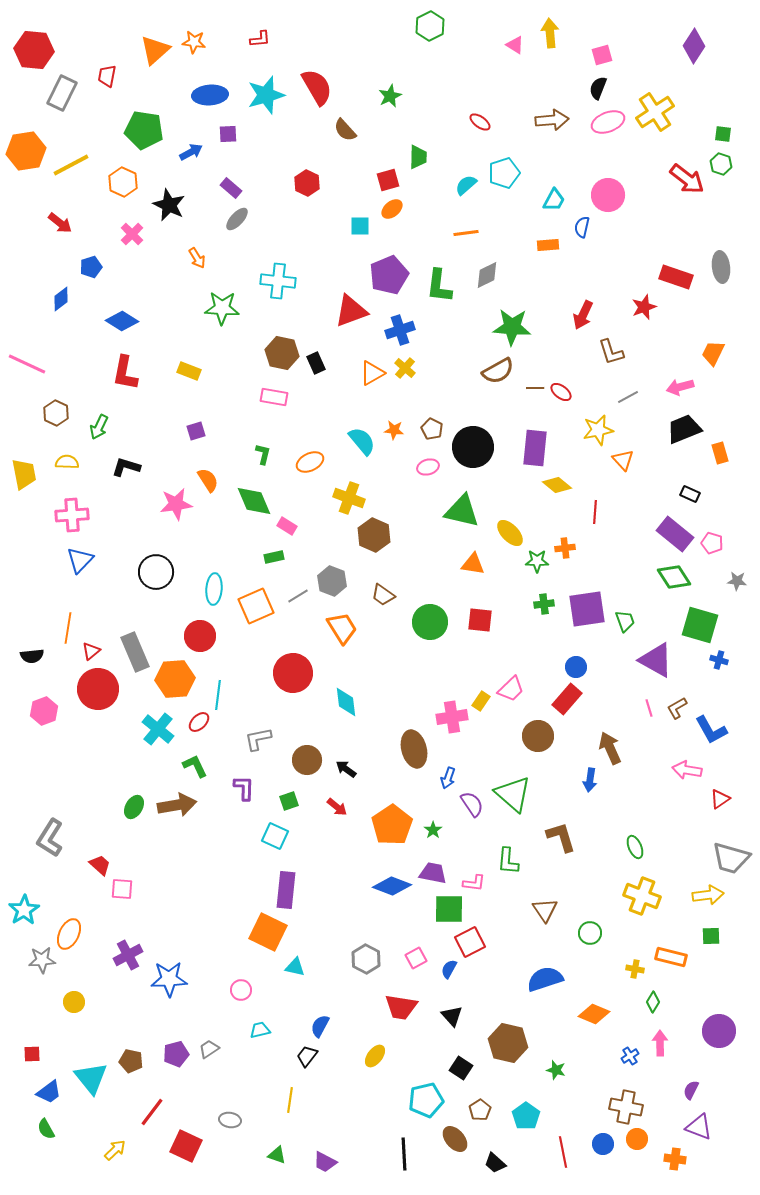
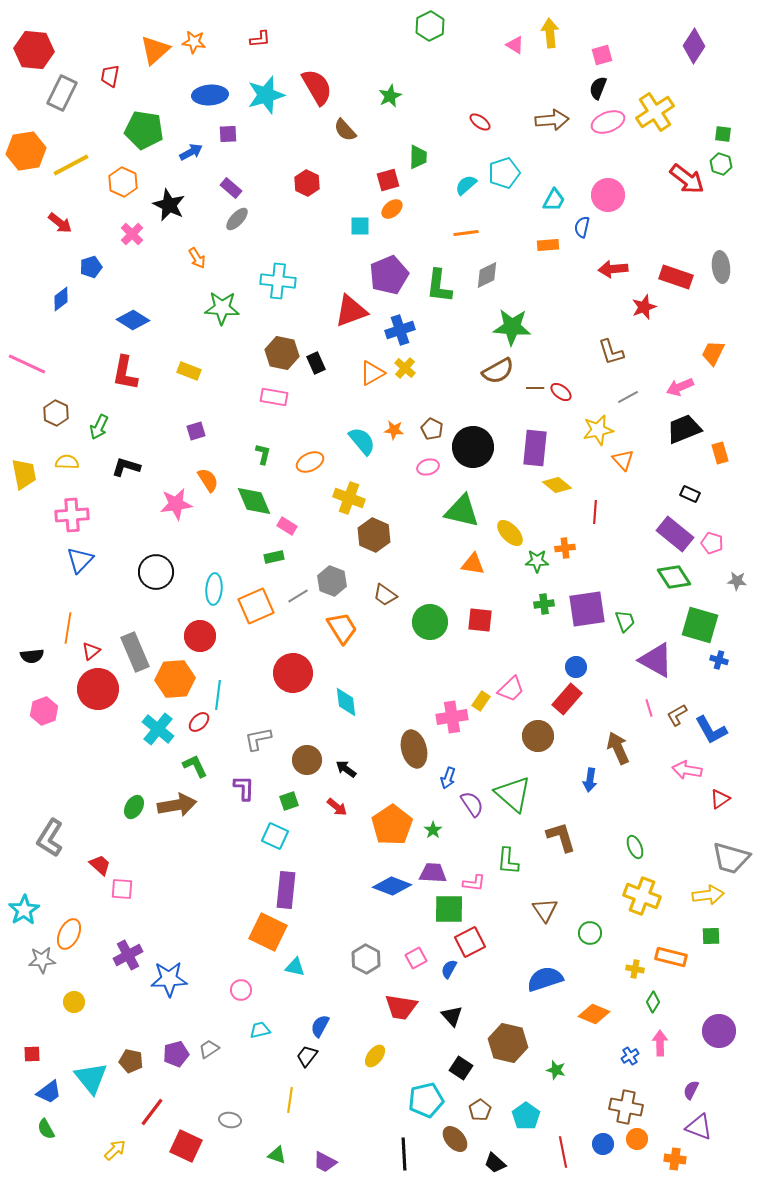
red trapezoid at (107, 76): moved 3 px right
red arrow at (583, 315): moved 30 px right, 46 px up; rotated 60 degrees clockwise
blue diamond at (122, 321): moved 11 px right, 1 px up
pink arrow at (680, 387): rotated 8 degrees counterclockwise
brown trapezoid at (383, 595): moved 2 px right
brown L-shape at (677, 708): moved 7 px down
brown arrow at (610, 748): moved 8 px right
purple trapezoid at (433, 873): rotated 8 degrees counterclockwise
